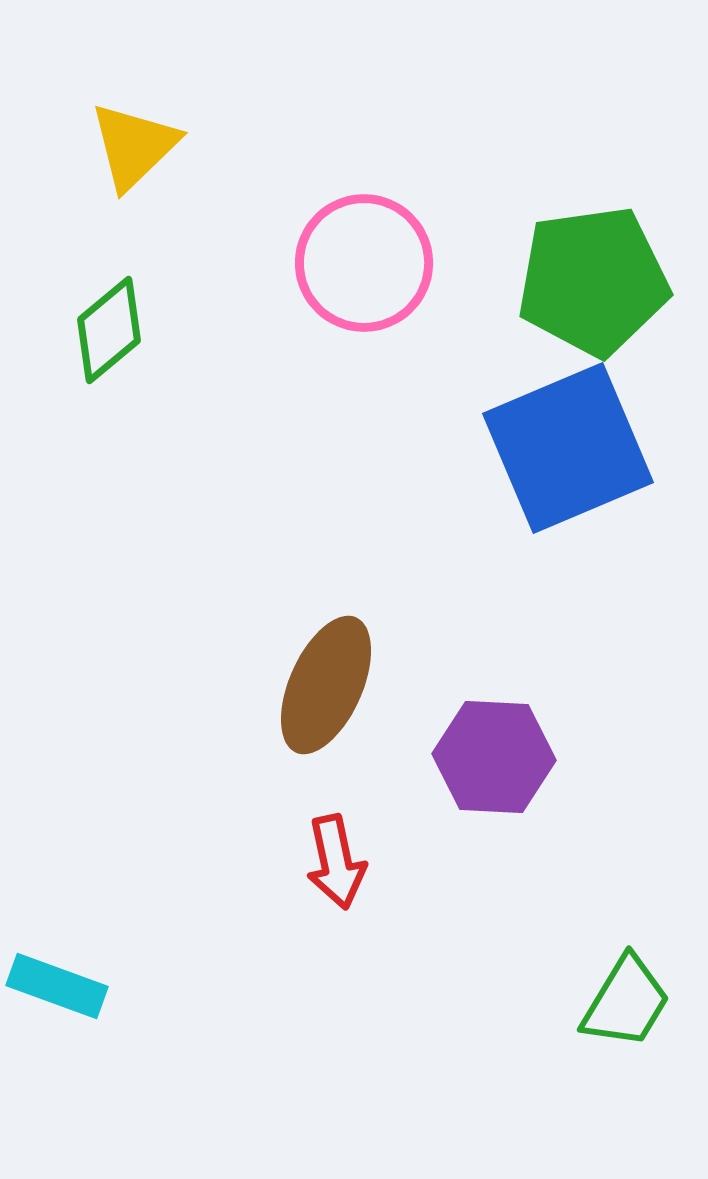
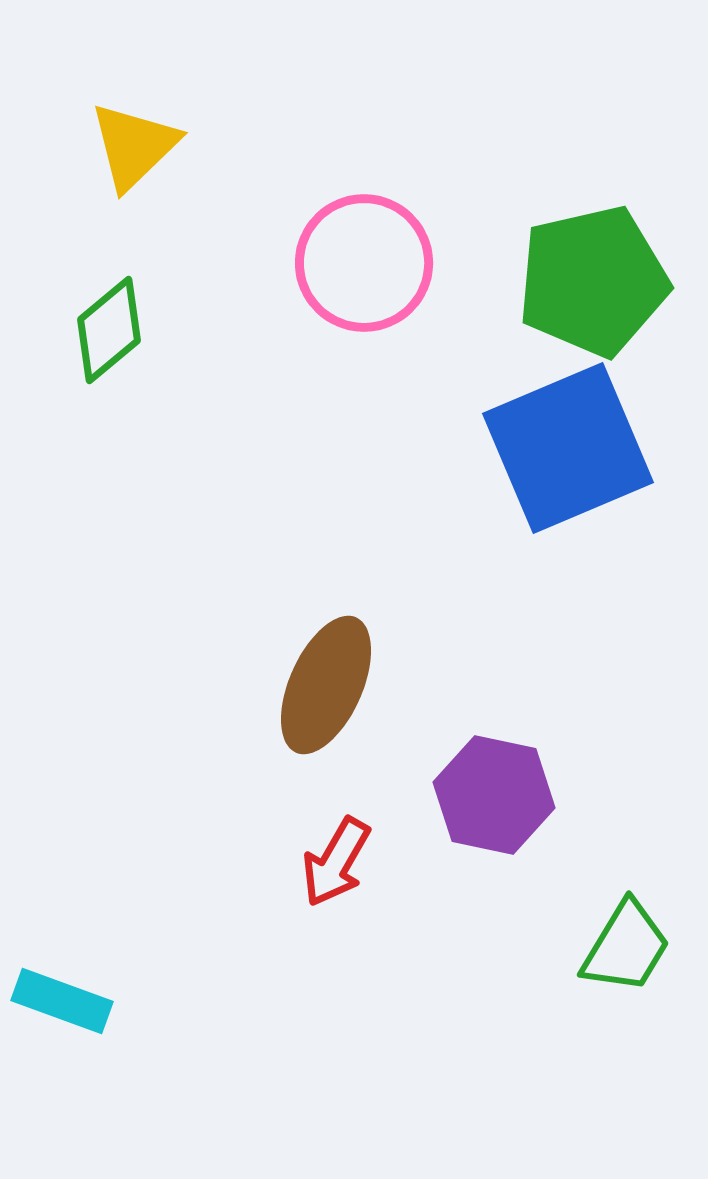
green pentagon: rotated 5 degrees counterclockwise
purple hexagon: moved 38 px down; rotated 9 degrees clockwise
red arrow: rotated 42 degrees clockwise
cyan rectangle: moved 5 px right, 15 px down
green trapezoid: moved 55 px up
